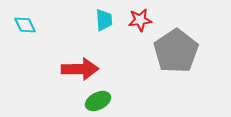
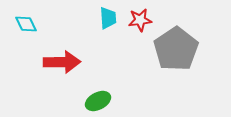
cyan trapezoid: moved 4 px right, 2 px up
cyan diamond: moved 1 px right, 1 px up
gray pentagon: moved 2 px up
red arrow: moved 18 px left, 7 px up
